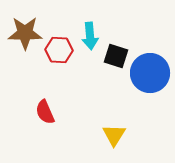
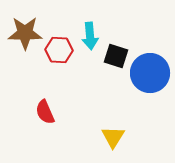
yellow triangle: moved 1 px left, 2 px down
